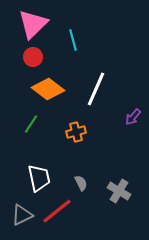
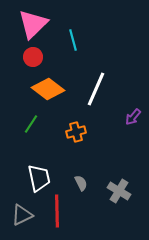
red line: rotated 52 degrees counterclockwise
